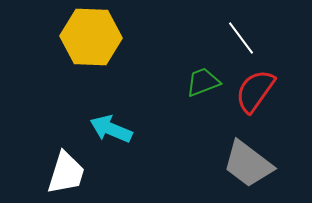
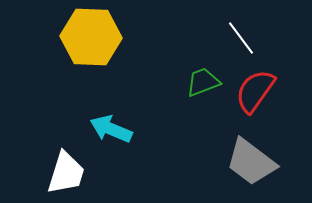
gray trapezoid: moved 3 px right, 2 px up
